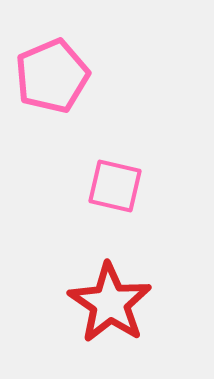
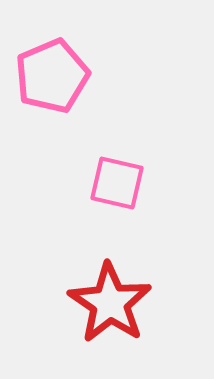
pink square: moved 2 px right, 3 px up
